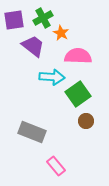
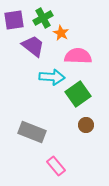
brown circle: moved 4 px down
